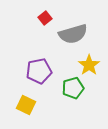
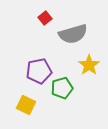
green pentagon: moved 11 px left
